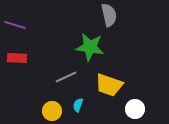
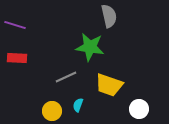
gray semicircle: moved 1 px down
white circle: moved 4 px right
